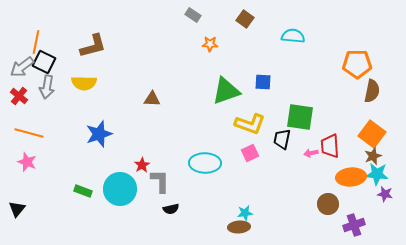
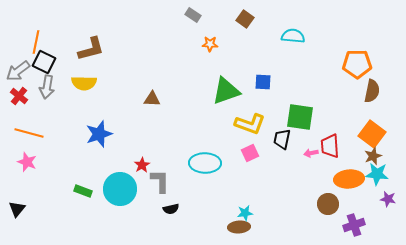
brown L-shape at (93, 46): moved 2 px left, 3 px down
gray arrow at (22, 67): moved 4 px left, 4 px down
orange ellipse at (351, 177): moved 2 px left, 2 px down
purple star at (385, 194): moved 3 px right, 5 px down
